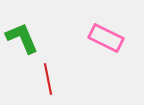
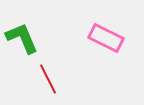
red line: rotated 16 degrees counterclockwise
